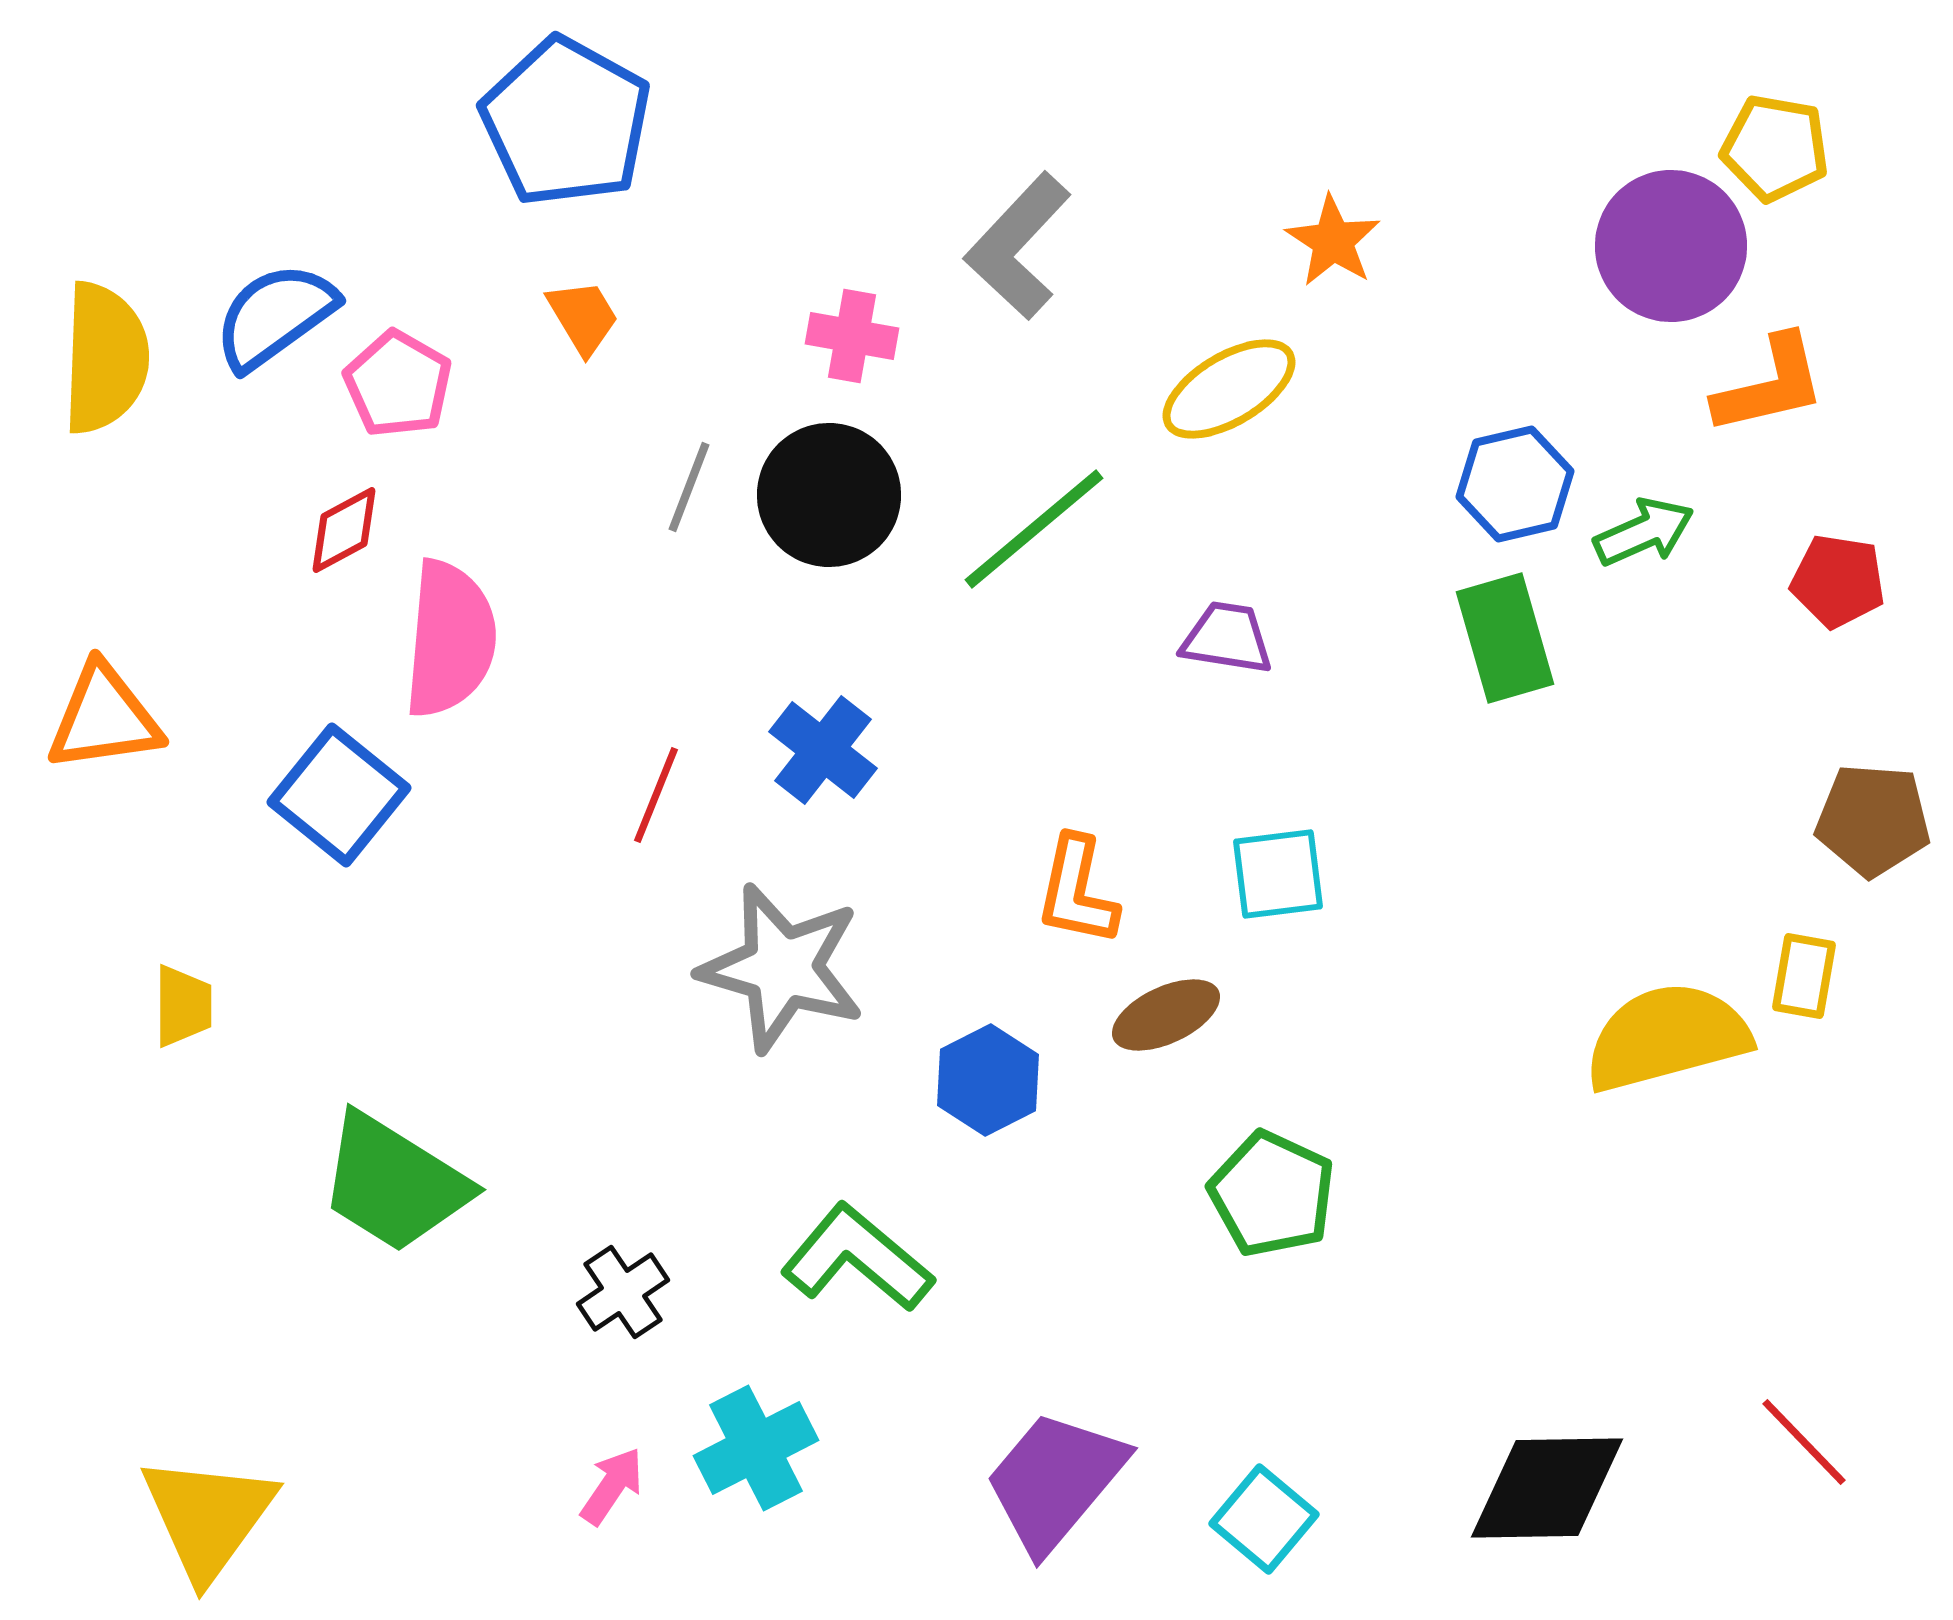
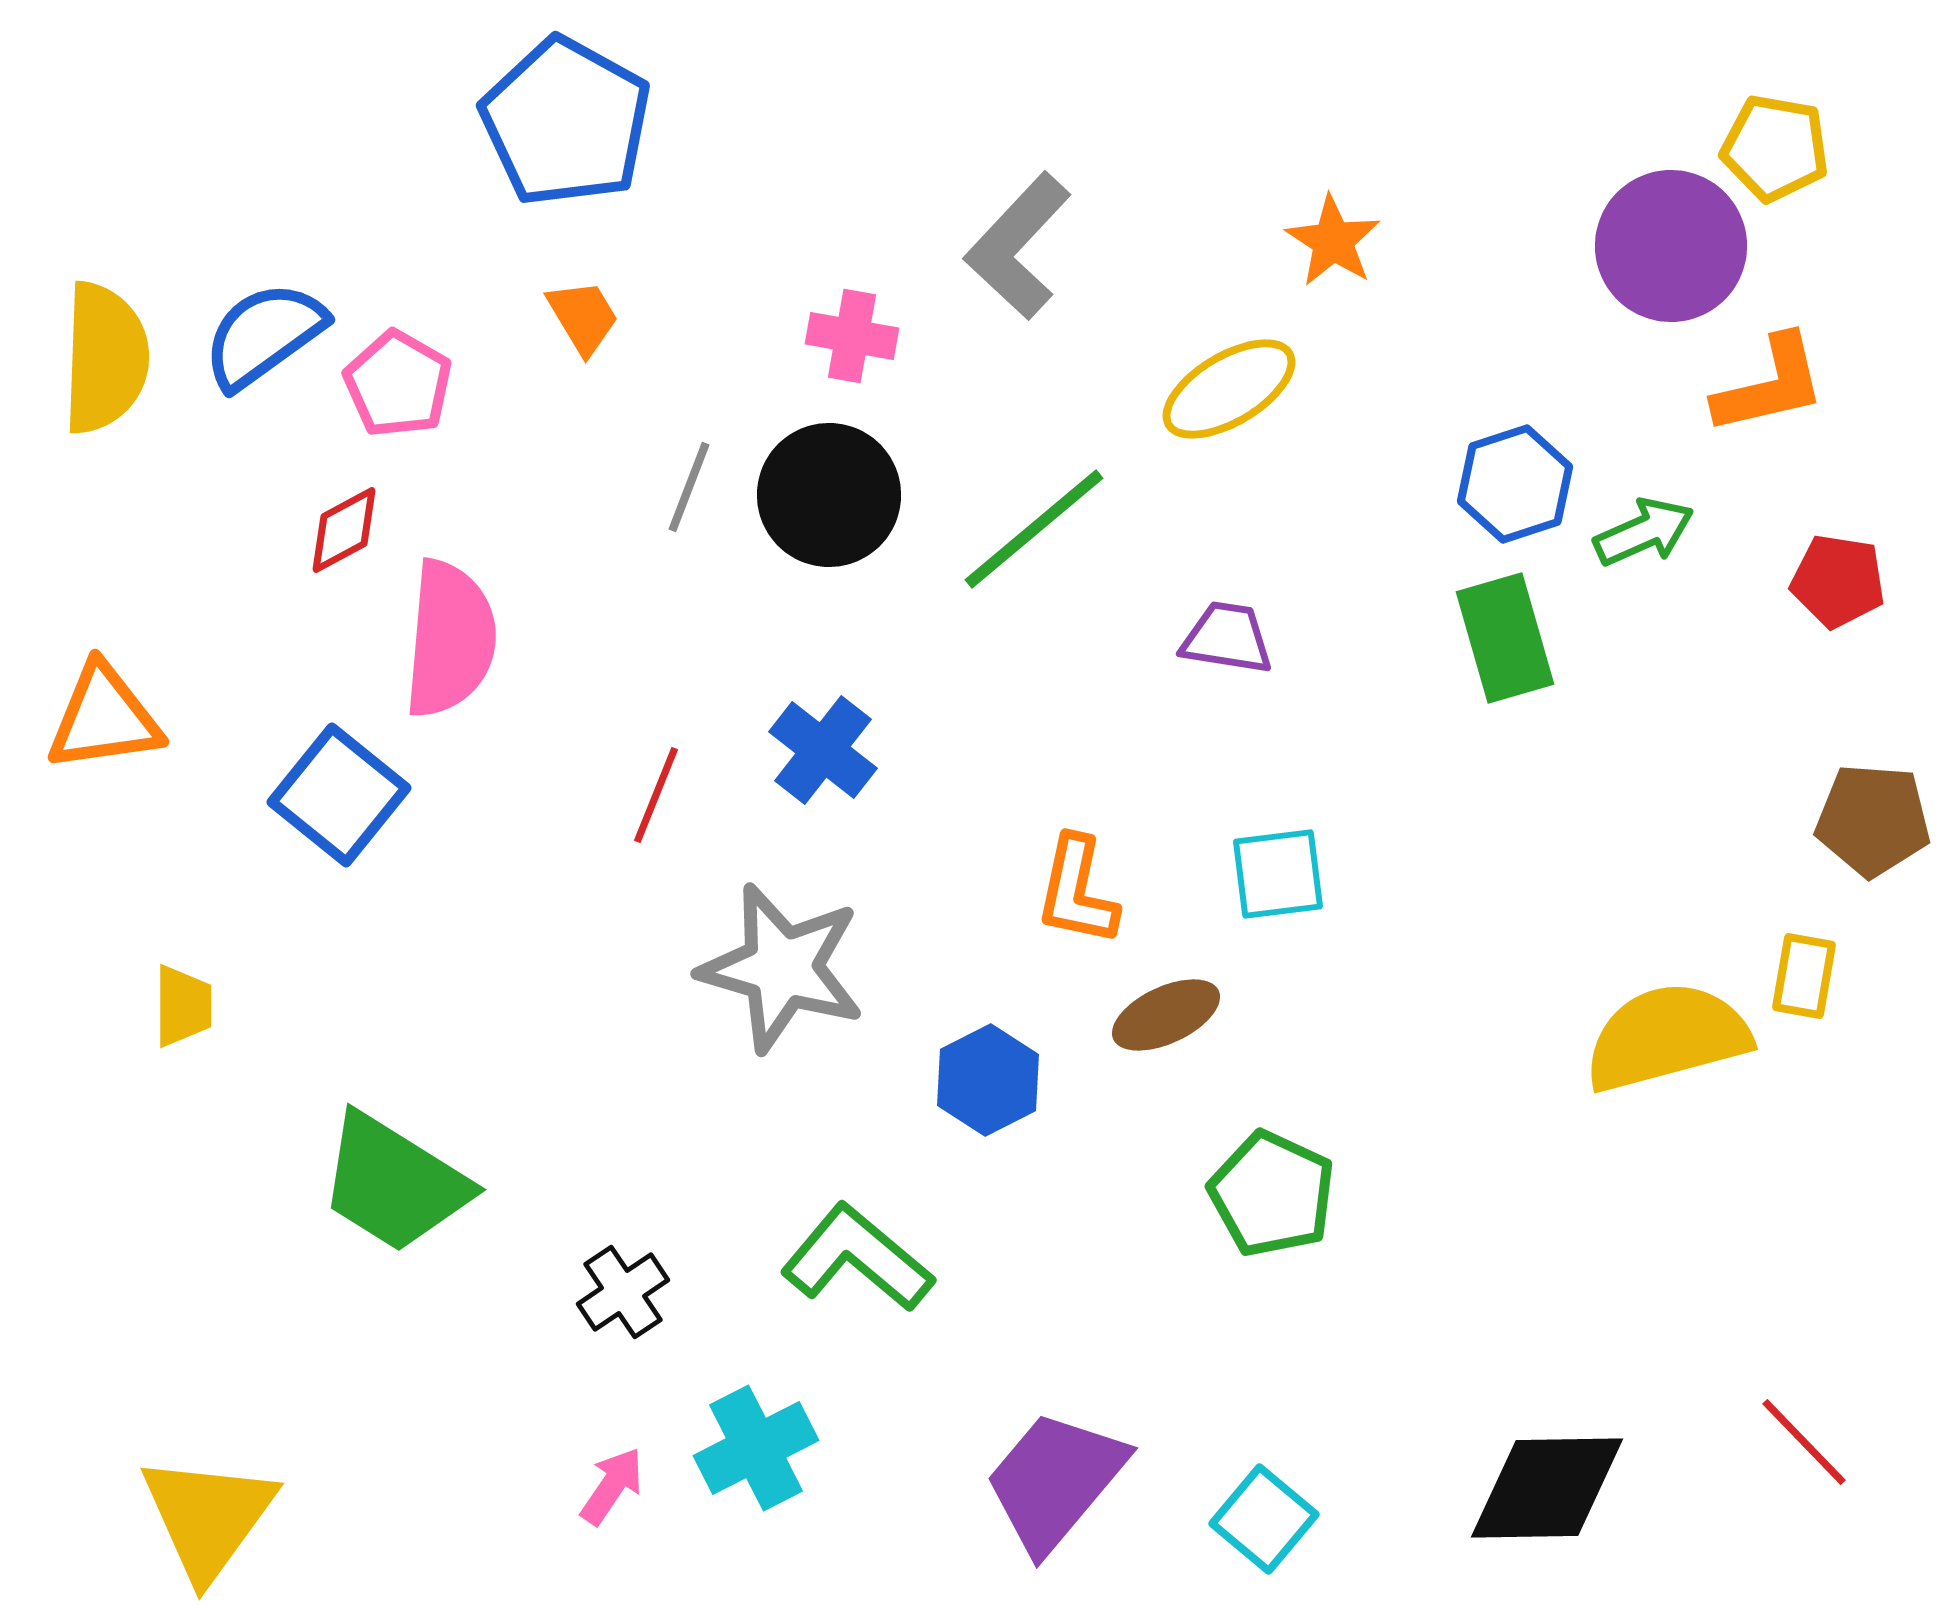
blue semicircle at (275, 316): moved 11 px left, 19 px down
blue hexagon at (1515, 484): rotated 5 degrees counterclockwise
